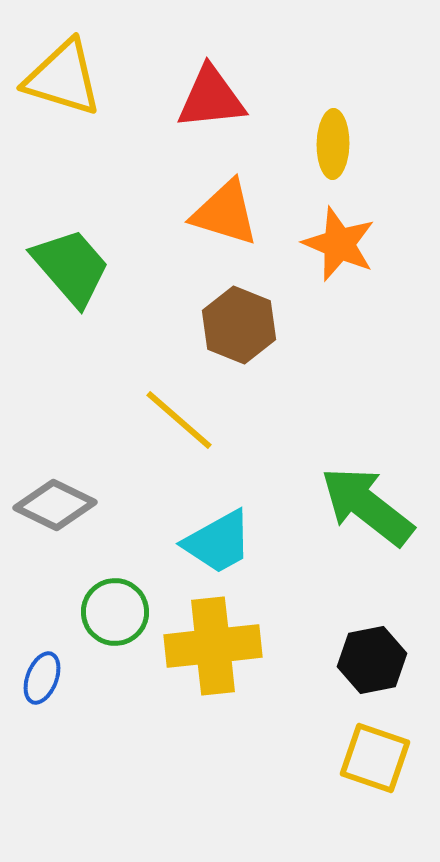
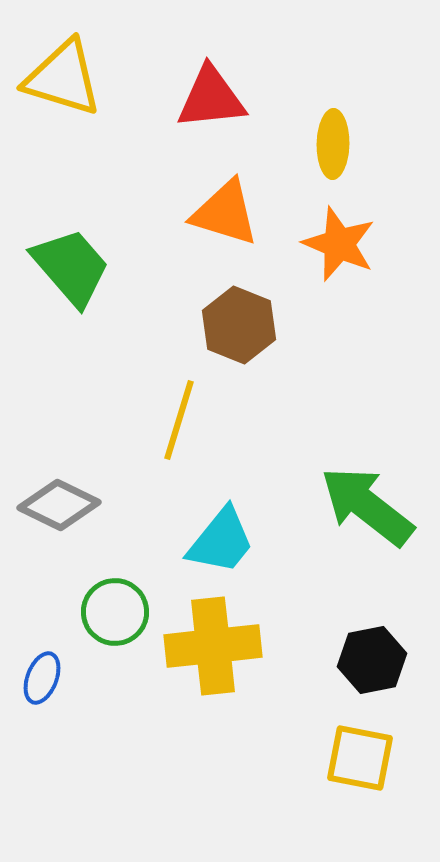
yellow line: rotated 66 degrees clockwise
gray diamond: moved 4 px right
cyan trapezoid: moved 3 px right, 1 px up; rotated 22 degrees counterclockwise
yellow square: moved 15 px left; rotated 8 degrees counterclockwise
